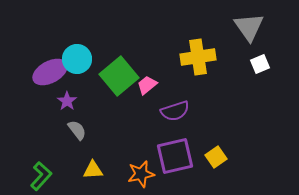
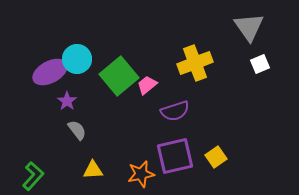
yellow cross: moved 3 px left, 6 px down; rotated 12 degrees counterclockwise
green L-shape: moved 8 px left
